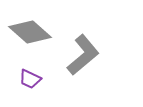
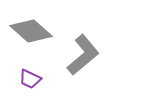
gray diamond: moved 1 px right, 1 px up
